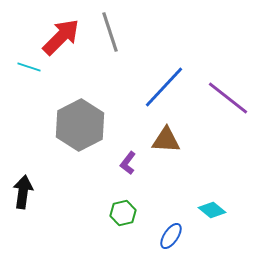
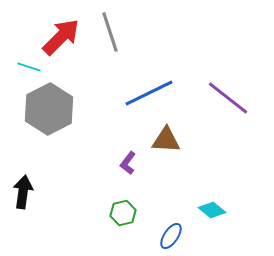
blue line: moved 15 px left, 6 px down; rotated 21 degrees clockwise
gray hexagon: moved 31 px left, 16 px up
